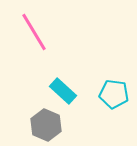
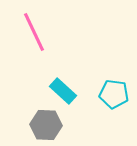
pink line: rotated 6 degrees clockwise
gray hexagon: rotated 20 degrees counterclockwise
